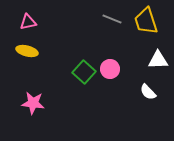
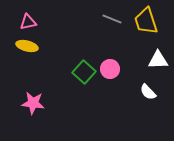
yellow ellipse: moved 5 px up
